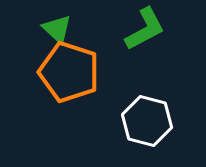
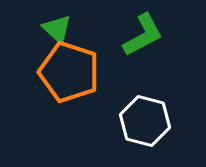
green L-shape: moved 2 px left, 6 px down
white hexagon: moved 2 px left
